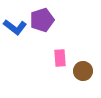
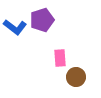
brown circle: moved 7 px left, 6 px down
